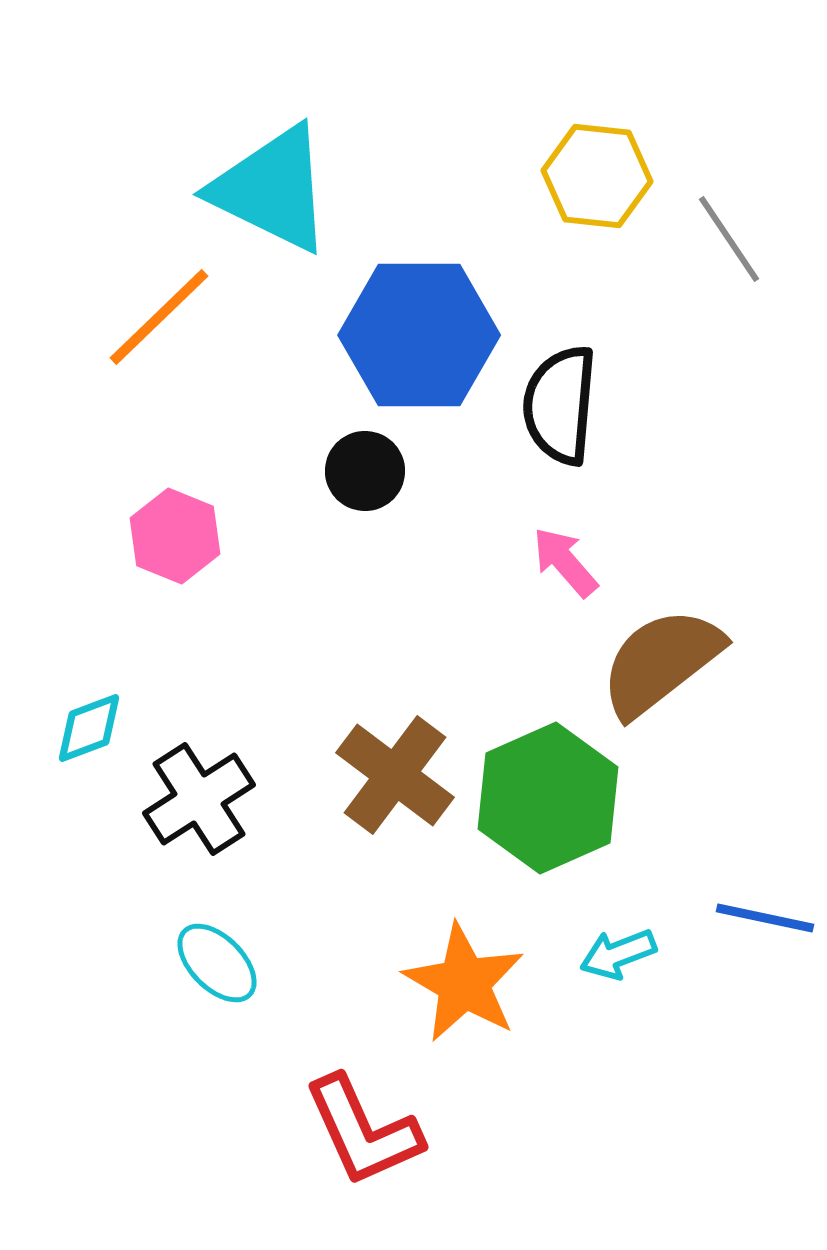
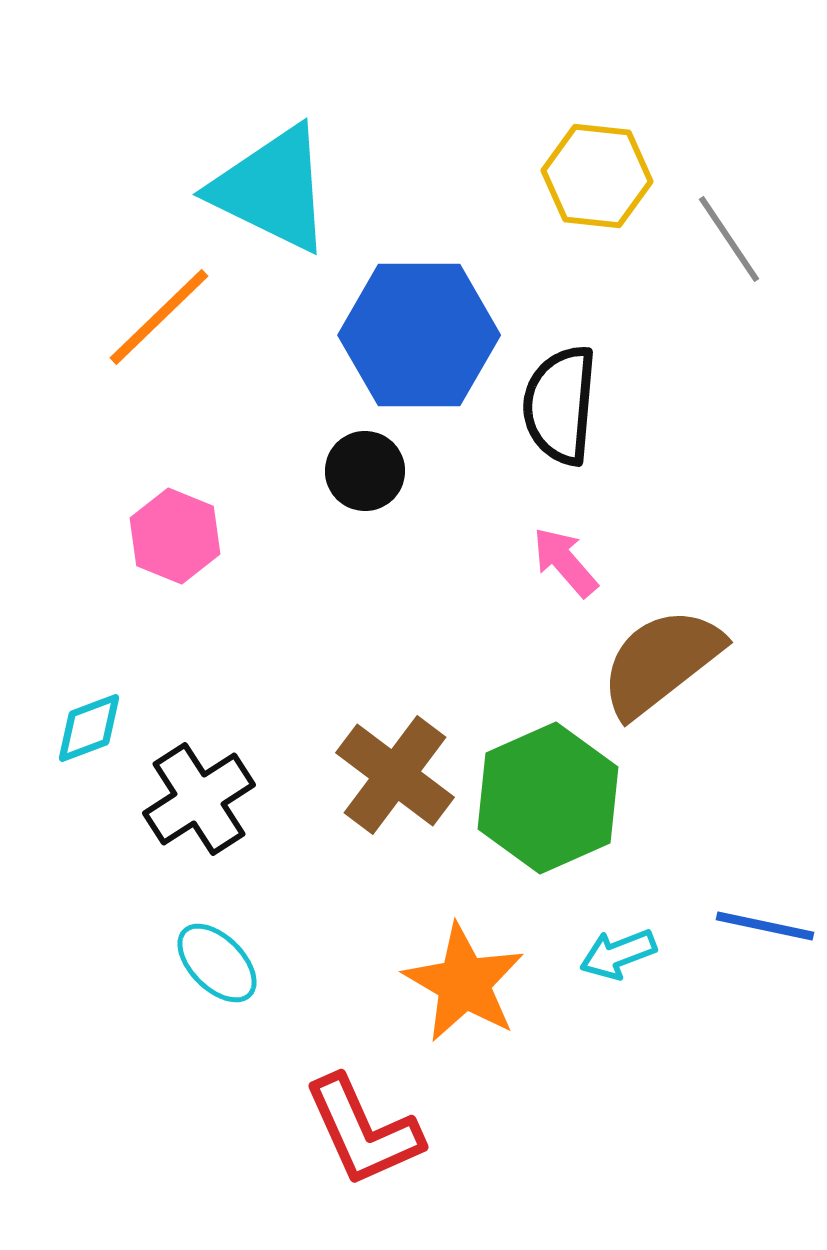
blue line: moved 8 px down
